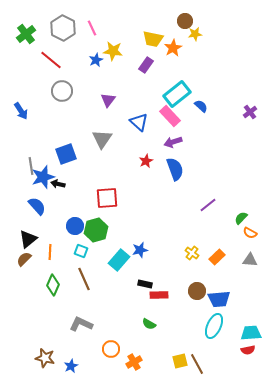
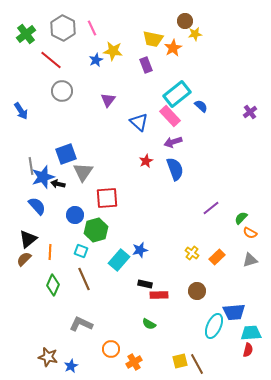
purple rectangle at (146, 65): rotated 56 degrees counterclockwise
gray triangle at (102, 139): moved 19 px left, 33 px down
purple line at (208, 205): moved 3 px right, 3 px down
blue circle at (75, 226): moved 11 px up
gray triangle at (250, 260): rotated 21 degrees counterclockwise
blue trapezoid at (219, 299): moved 15 px right, 13 px down
red semicircle at (248, 350): rotated 64 degrees counterclockwise
brown star at (45, 358): moved 3 px right, 1 px up
